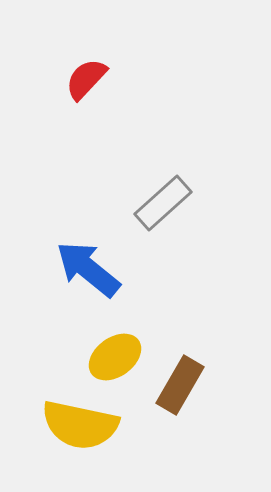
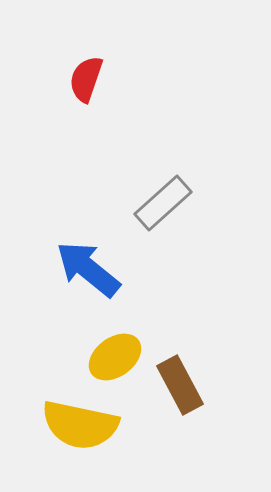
red semicircle: rotated 24 degrees counterclockwise
brown rectangle: rotated 58 degrees counterclockwise
